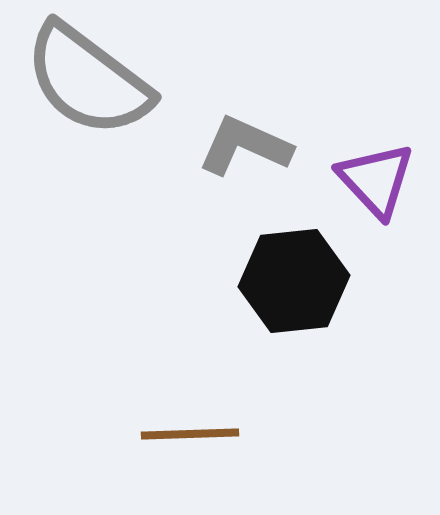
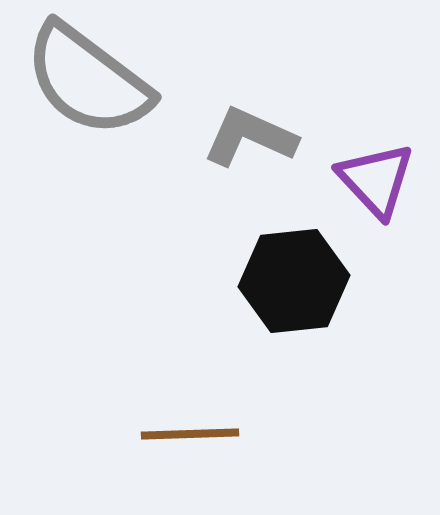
gray L-shape: moved 5 px right, 9 px up
